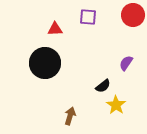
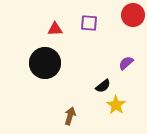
purple square: moved 1 px right, 6 px down
purple semicircle: rotated 14 degrees clockwise
